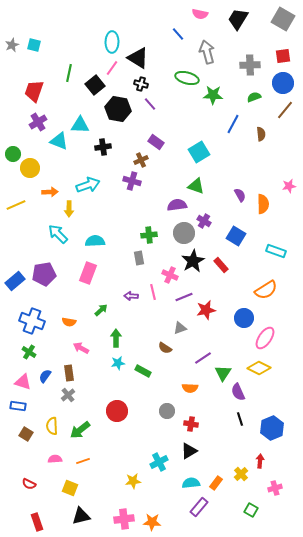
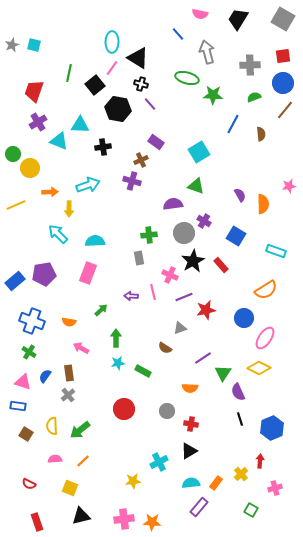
purple semicircle at (177, 205): moved 4 px left, 1 px up
red circle at (117, 411): moved 7 px right, 2 px up
orange line at (83, 461): rotated 24 degrees counterclockwise
